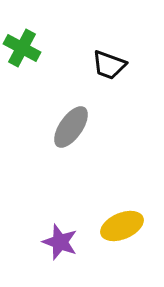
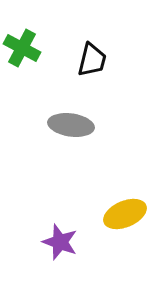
black trapezoid: moved 17 px left, 5 px up; rotated 96 degrees counterclockwise
gray ellipse: moved 2 px up; rotated 63 degrees clockwise
yellow ellipse: moved 3 px right, 12 px up
